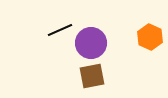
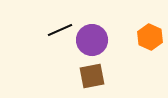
purple circle: moved 1 px right, 3 px up
